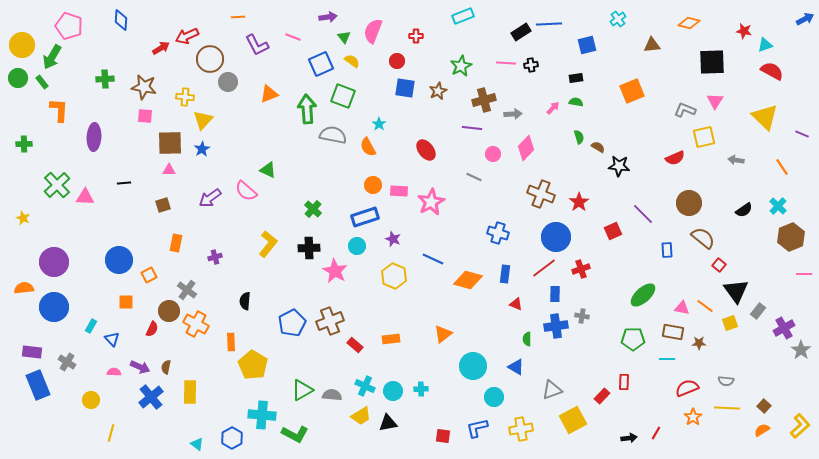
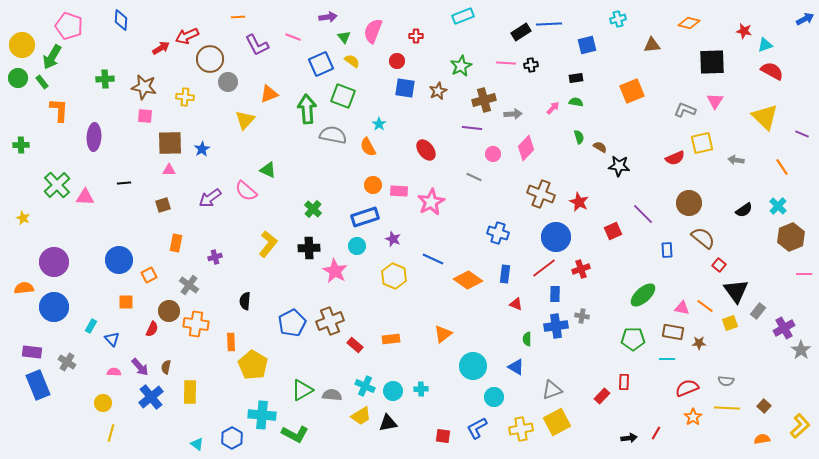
cyan cross at (618, 19): rotated 21 degrees clockwise
yellow triangle at (203, 120): moved 42 px right
yellow square at (704, 137): moved 2 px left, 6 px down
green cross at (24, 144): moved 3 px left, 1 px down
brown semicircle at (598, 147): moved 2 px right
red star at (579, 202): rotated 12 degrees counterclockwise
orange diamond at (468, 280): rotated 20 degrees clockwise
gray cross at (187, 290): moved 2 px right, 5 px up
orange cross at (196, 324): rotated 20 degrees counterclockwise
purple arrow at (140, 367): rotated 24 degrees clockwise
yellow circle at (91, 400): moved 12 px right, 3 px down
yellow square at (573, 420): moved 16 px left, 2 px down
blue L-shape at (477, 428): rotated 15 degrees counterclockwise
orange semicircle at (762, 430): moved 9 px down; rotated 21 degrees clockwise
